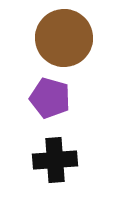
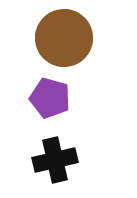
black cross: rotated 9 degrees counterclockwise
